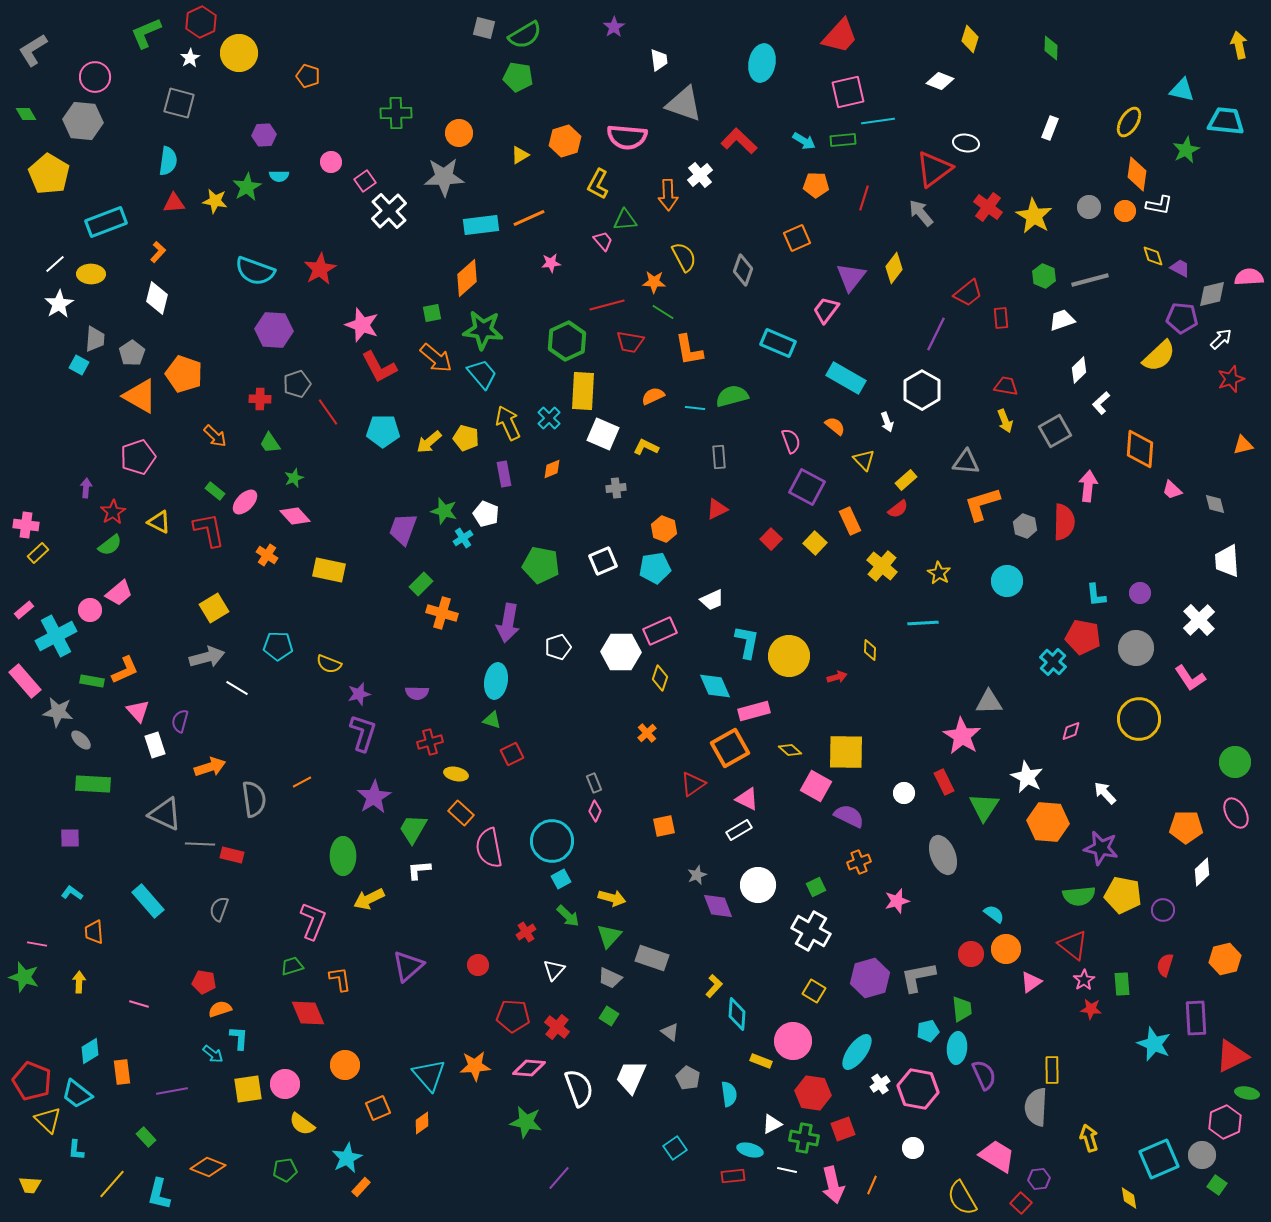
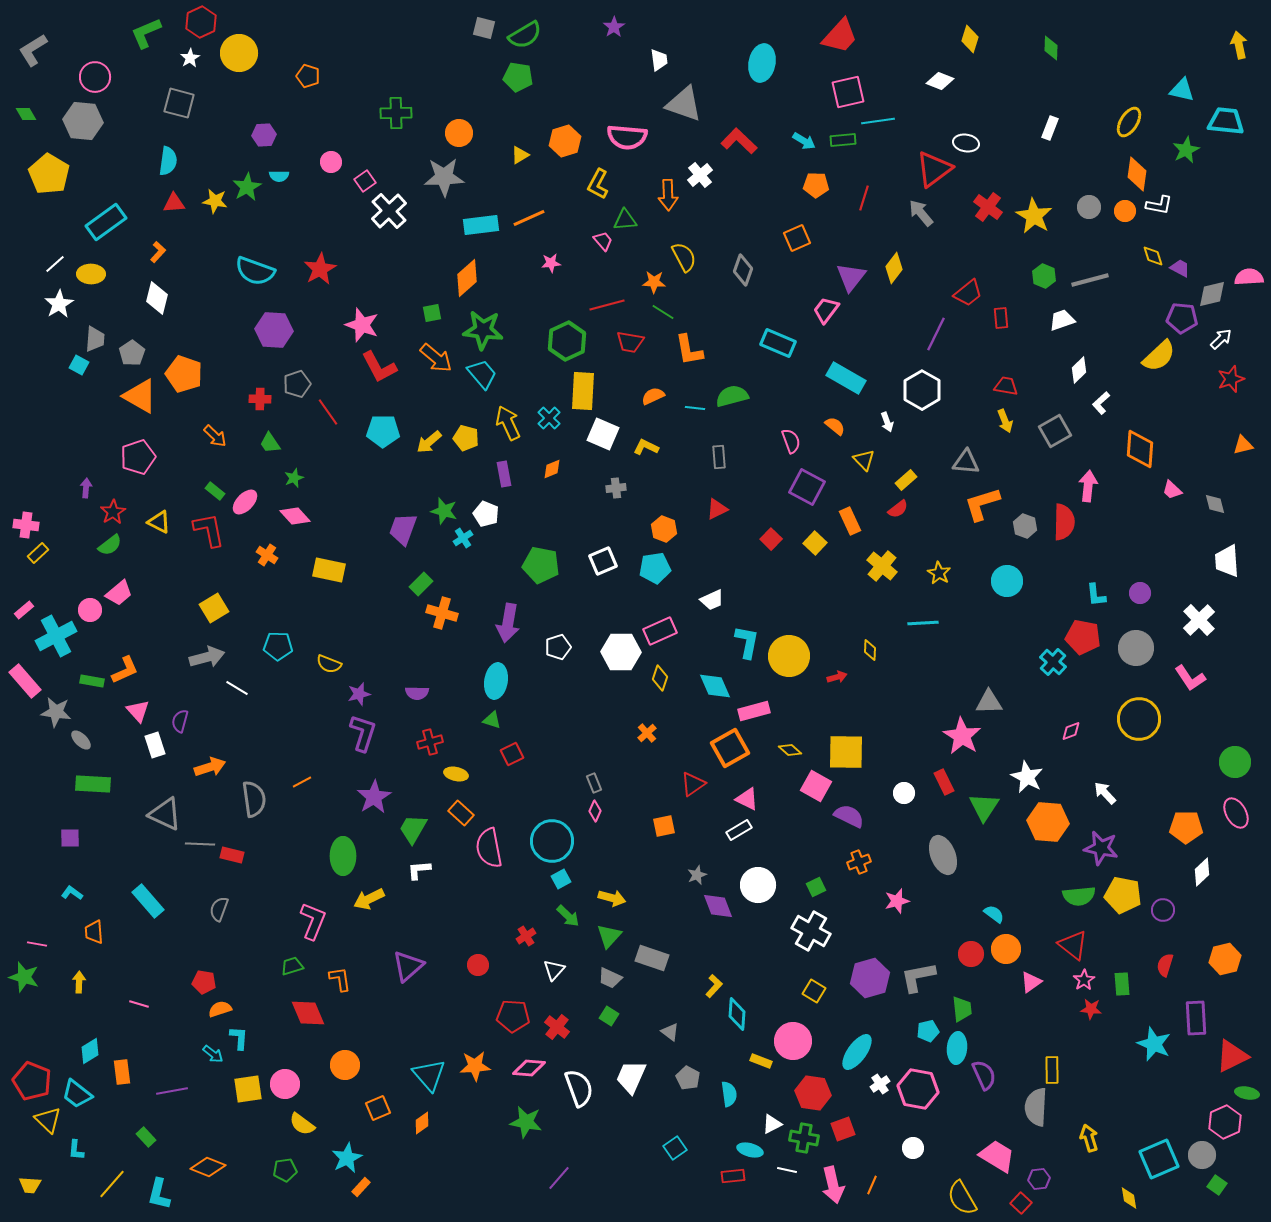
cyan rectangle at (106, 222): rotated 15 degrees counterclockwise
gray star at (58, 712): moved 2 px left
red cross at (526, 932): moved 4 px down
